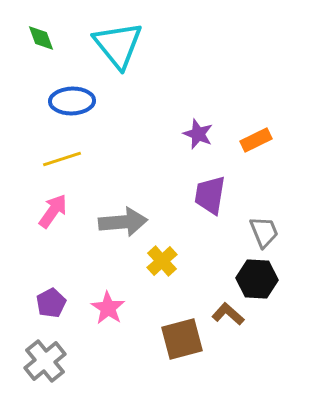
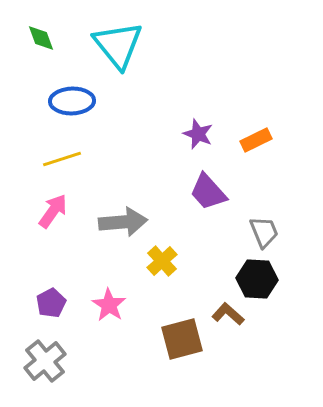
purple trapezoid: moved 2 px left, 3 px up; rotated 51 degrees counterclockwise
pink star: moved 1 px right, 3 px up
